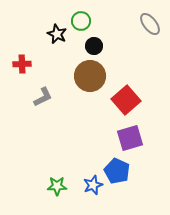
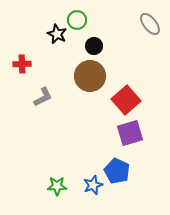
green circle: moved 4 px left, 1 px up
purple square: moved 5 px up
